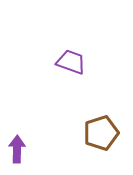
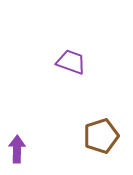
brown pentagon: moved 3 px down
